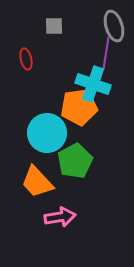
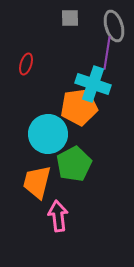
gray square: moved 16 px right, 8 px up
purple line: moved 1 px right
red ellipse: moved 5 px down; rotated 30 degrees clockwise
cyan circle: moved 1 px right, 1 px down
green pentagon: moved 1 px left, 3 px down
orange trapezoid: rotated 57 degrees clockwise
pink arrow: moved 2 px left, 1 px up; rotated 88 degrees counterclockwise
